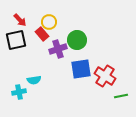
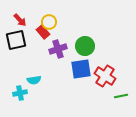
red rectangle: moved 1 px right, 2 px up
green circle: moved 8 px right, 6 px down
cyan cross: moved 1 px right, 1 px down
